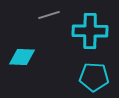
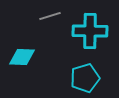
gray line: moved 1 px right, 1 px down
cyan pentagon: moved 9 px left, 1 px down; rotated 20 degrees counterclockwise
